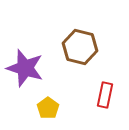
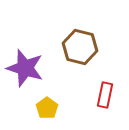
yellow pentagon: moved 1 px left
